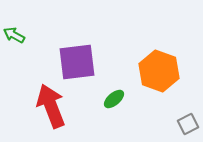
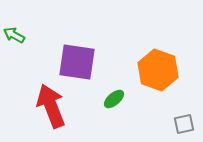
purple square: rotated 15 degrees clockwise
orange hexagon: moved 1 px left, 1 px up
gray square: moved 4 px left; rotated 15 degrees clockwise
